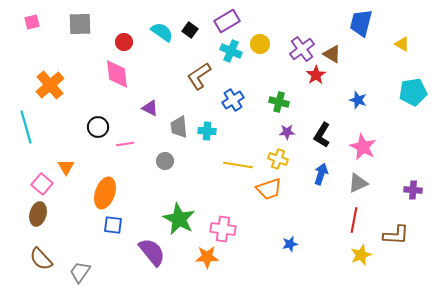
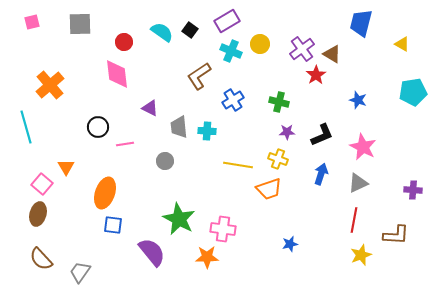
black L-shape at (322, 135): rotated 145 degrees counterclockwise
